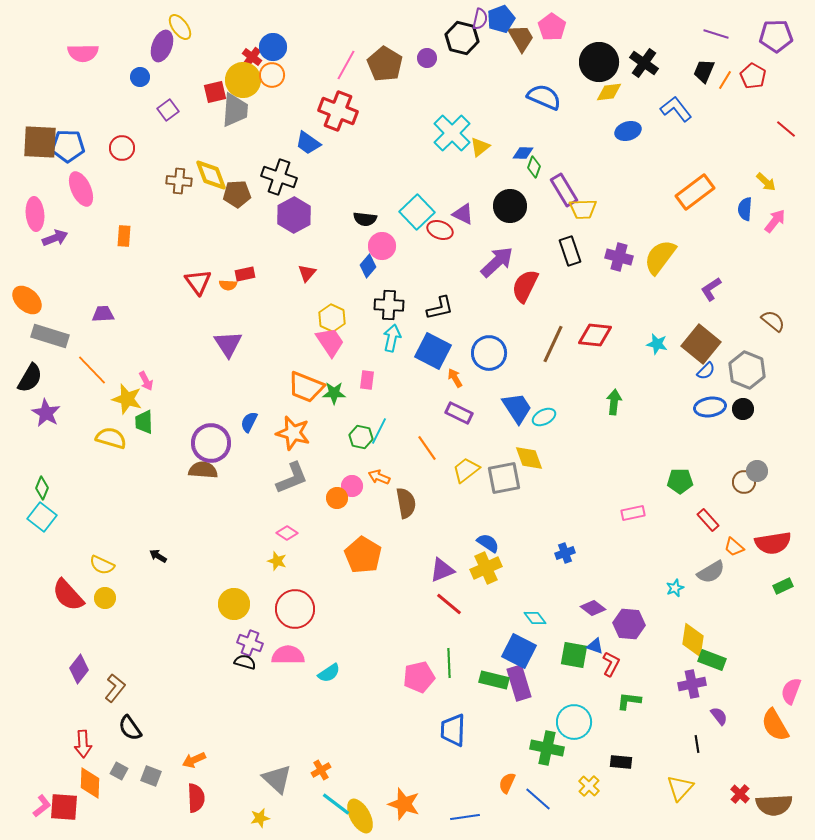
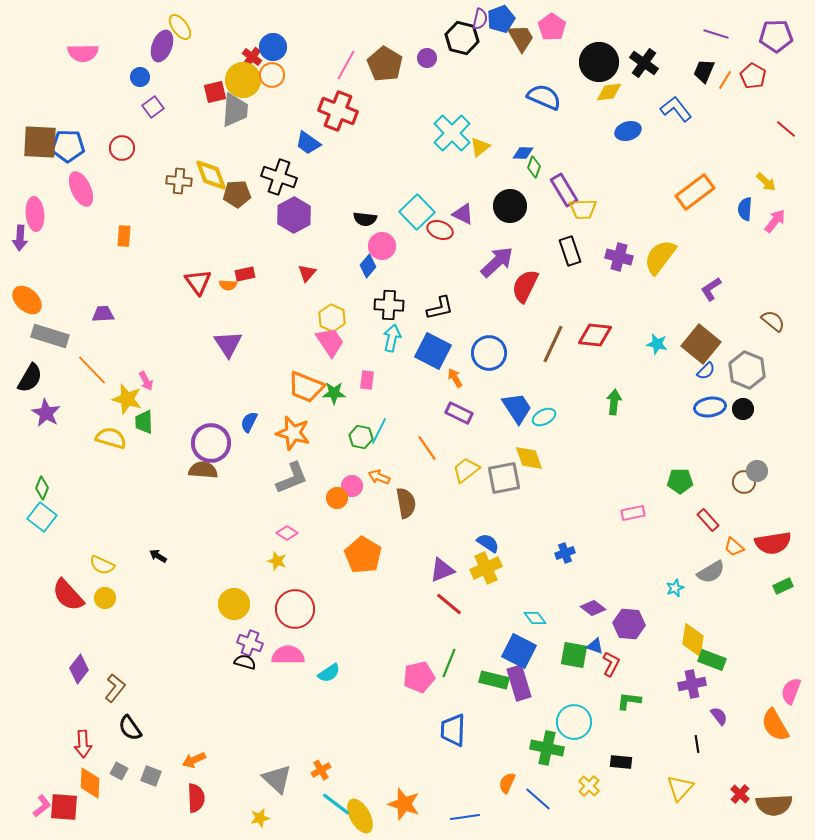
purple square at (168, 110): moved 15 px left, 3 px up
purple arrow at (55, 238): moved 35 px left; rotated 115 degrees clockwise
green line at (449, 663): rotated 24 degrees clockwise
